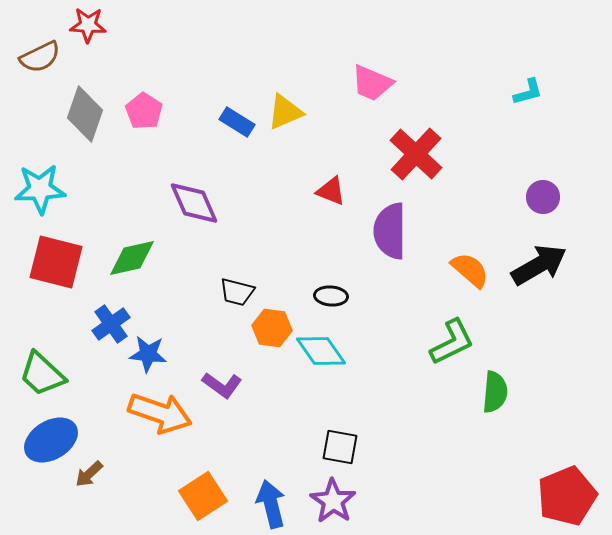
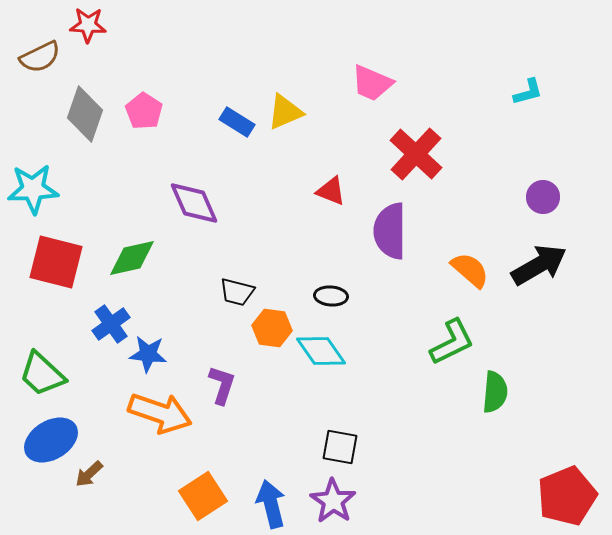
cyan star: moved 7 px left
purple L-shape: rotated 108 degrees counterclockwise
